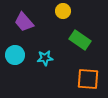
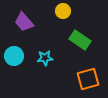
cyan circle: moved 1 px left, 1 px down
orange square: rotated 20 degrees counterclockwise
